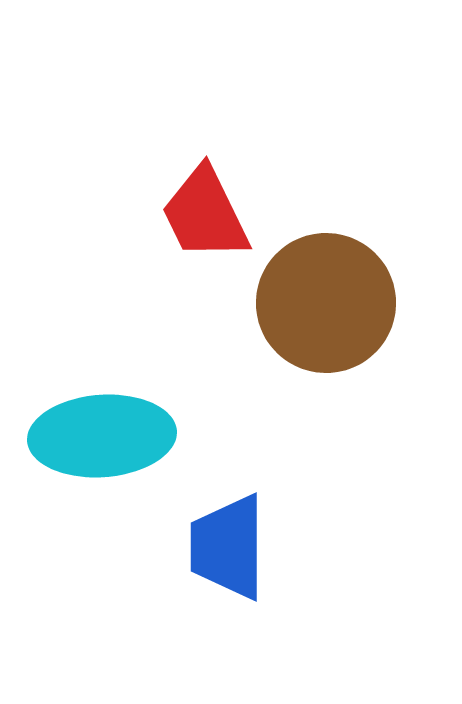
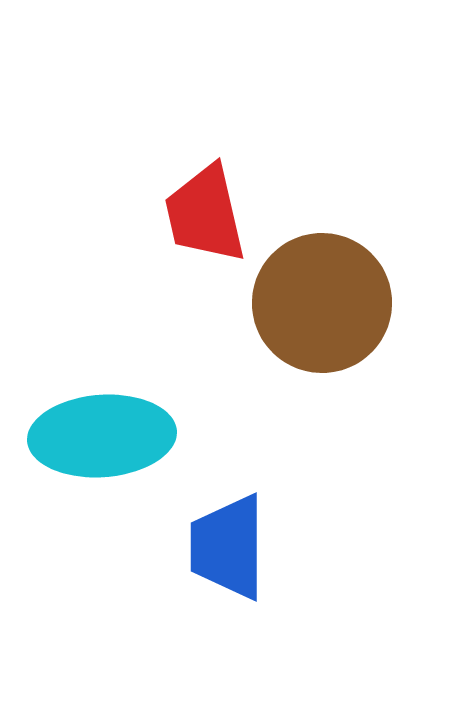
red trapezoid: rotated 13 degrees clockwise
brown circle: moved 4 px left
